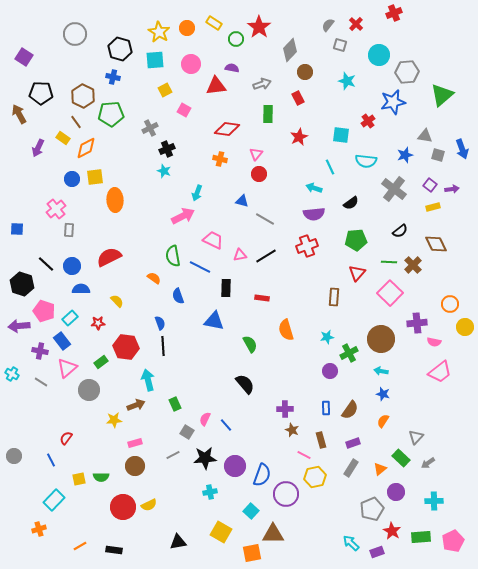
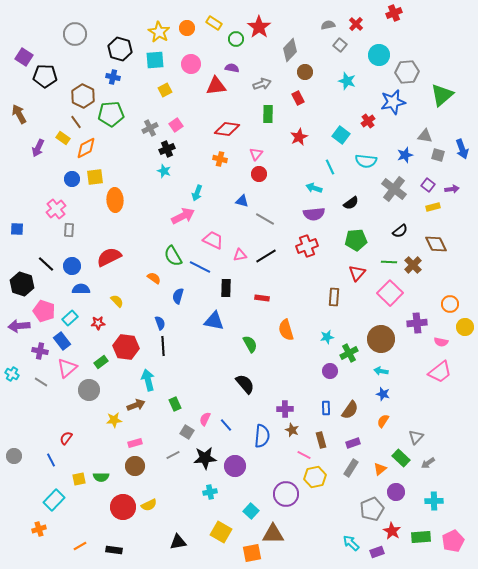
gray semicircle at (328, 25): rotated 40 degrees clockwise
gray square at (340, 45): rotated 24 degrees clockwise
black pentagon at (41, 93): moved 4 px right, 17 px up
pink square at (184, 110): moved 8 px left, 15 px down; rotated 24 degrees clockwise
cyan square at (341, 135): rotated 30 degrees clockwise
purple square at (430, 185): moved 2 px left
green semicircle at (173, 256): rotated 20 degrees counterclockwise
blue semicircle at (178, 296): rotated 35 degrees clockwise
pink semicircle at (434, 342): moved 7 px right
blue semicircle at (262, 475): moved 39 px up; rotated 15 degrees counterclockwise
